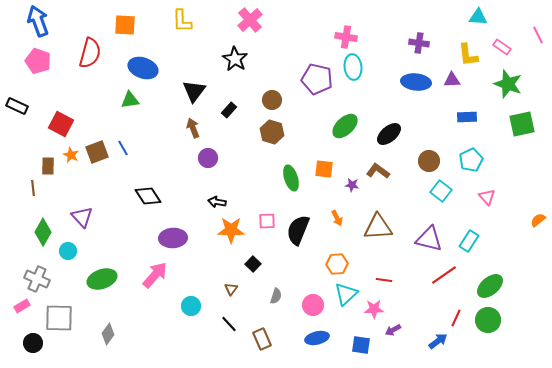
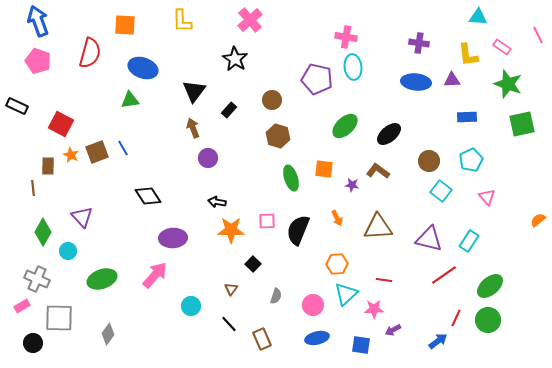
brown hexagon at (272, 132): moved 6 px right, 4 px down
